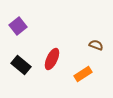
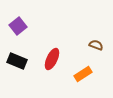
black rectangle: moved 4 px left, 4 px up; rotated 18 degrees counterclockwise
